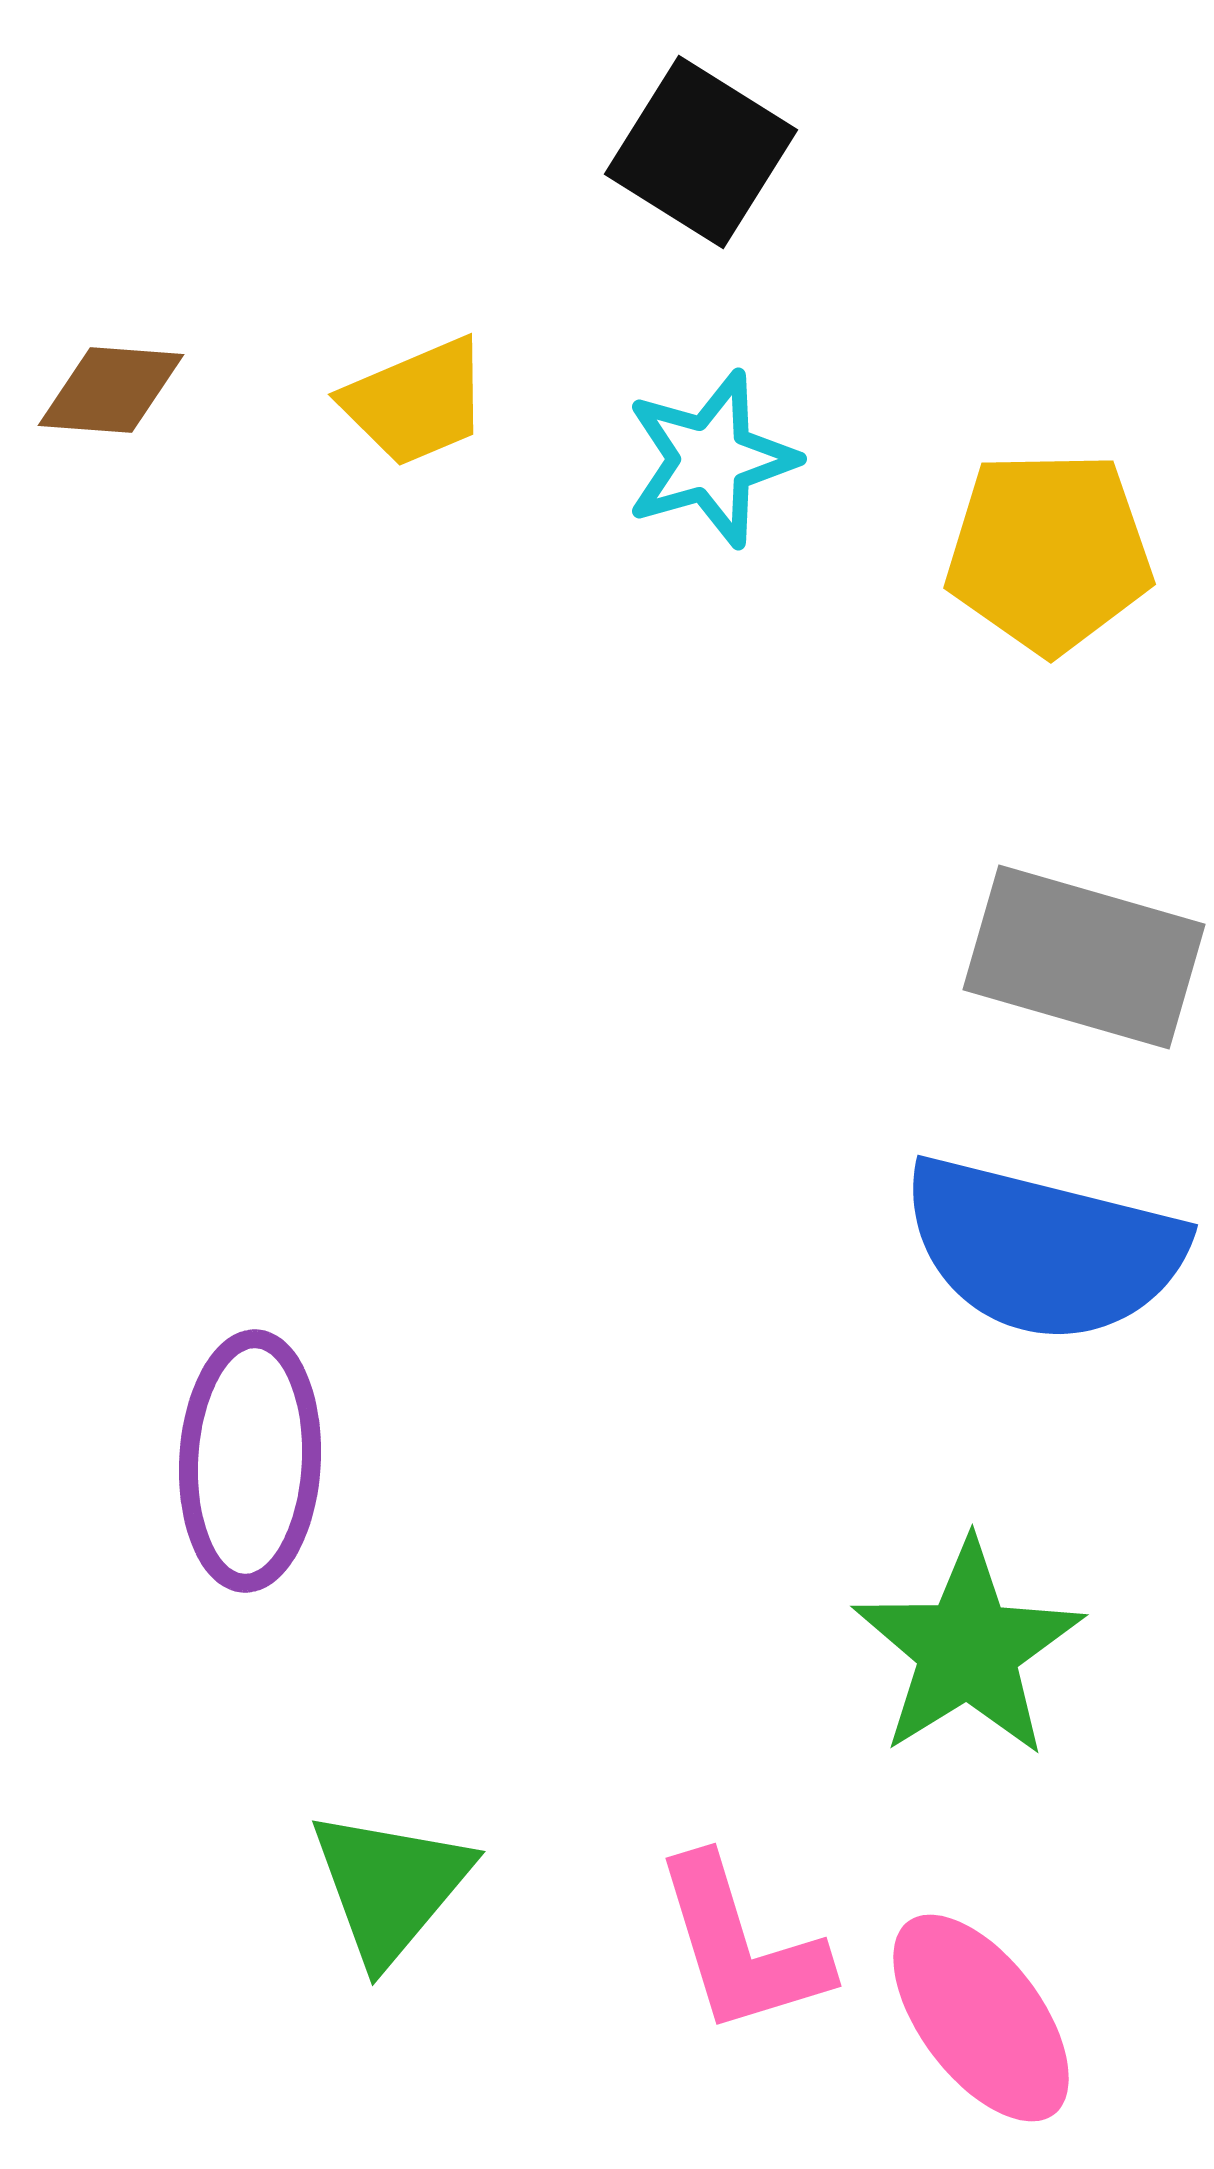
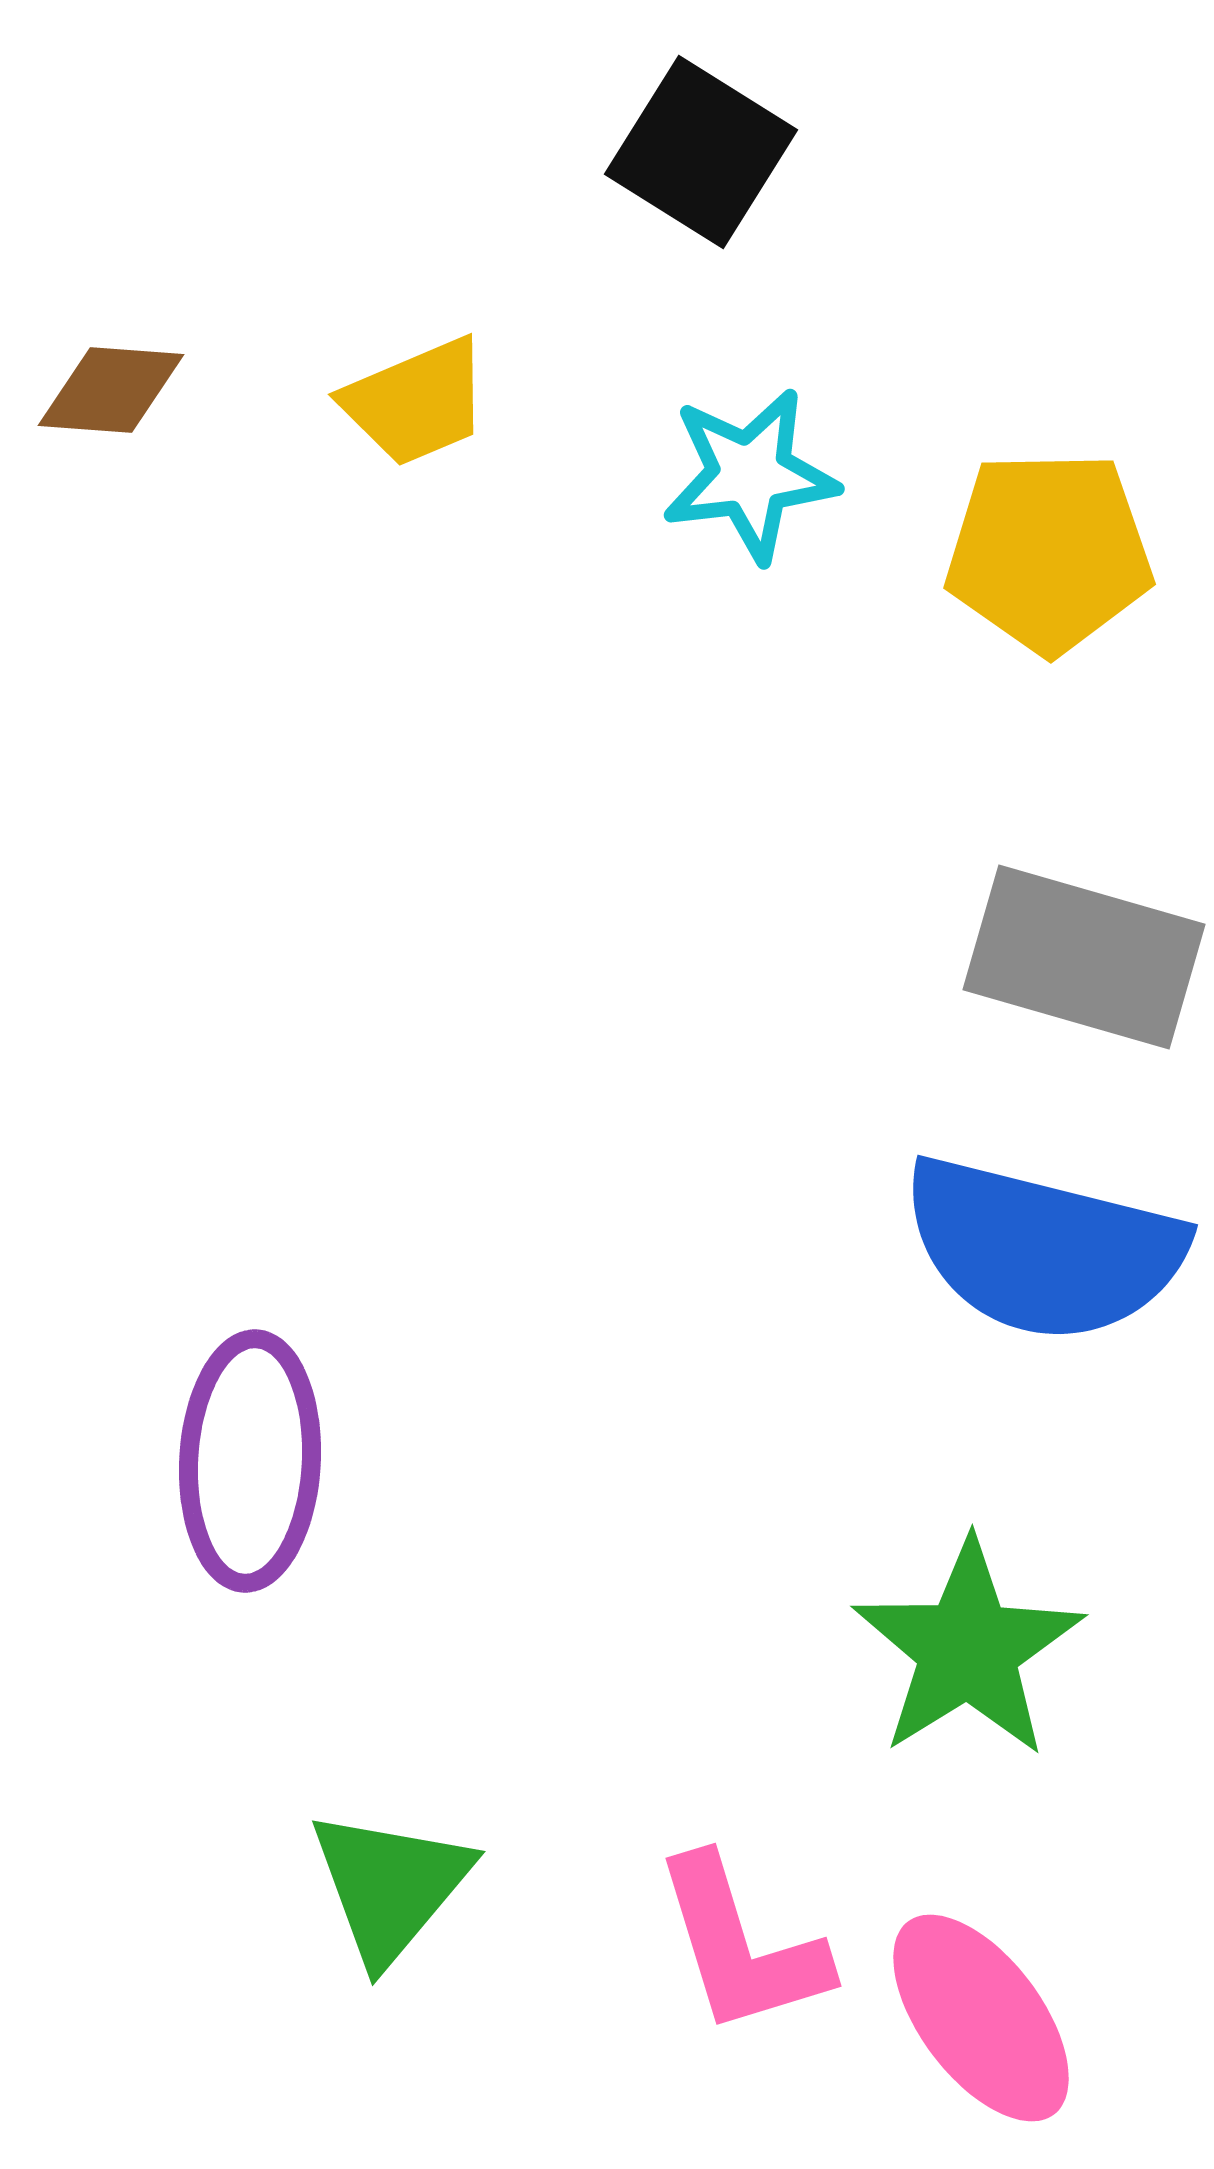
cyan star: moved 39 px right, 16 px down; rotated 9 degrees clockwise
